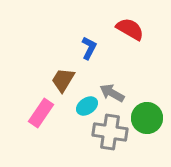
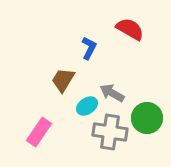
pink rectangle: moved 2 px left, 19 px down
